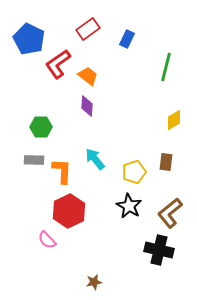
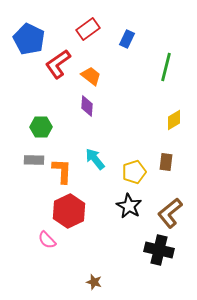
orange trapezoid: moved 3 px right
brown star: rotated 28 degrees clockwise
